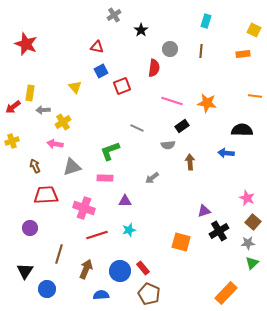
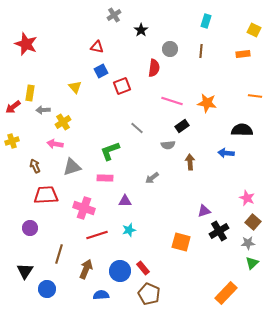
gray line at (137, 128): rotated 16 degrees clockwise
